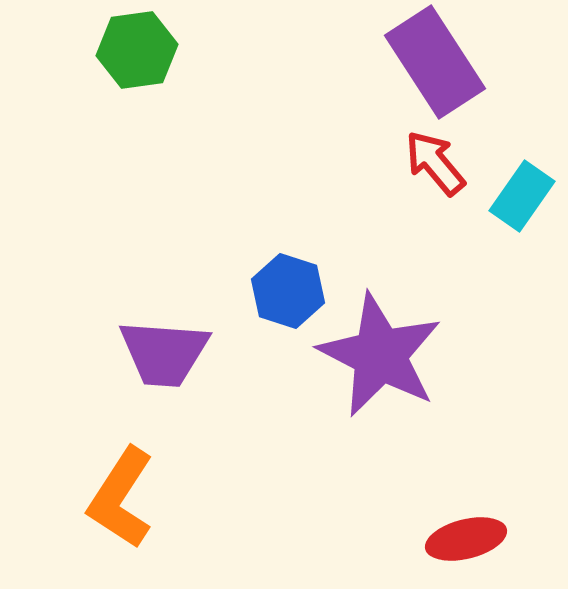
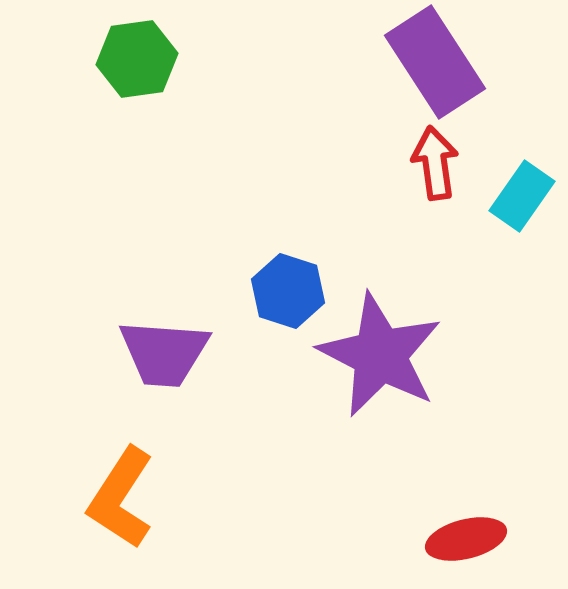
green hexagon: moved 9 px down
red arrow: rotated 32 degrees clockwise
